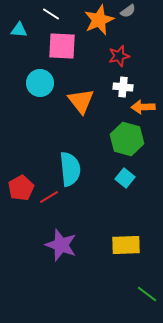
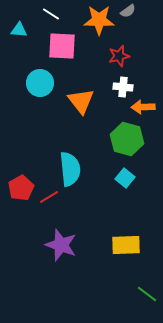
orange star: rotated 24 degrees clockwise
